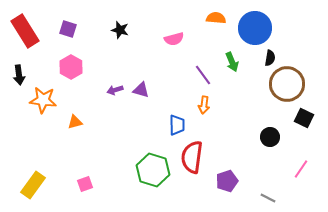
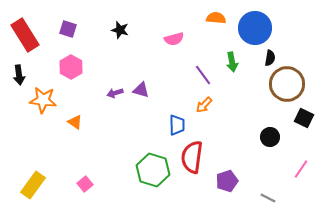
red rectangle: moved 4 px down
green arrow: rotated 12 degrees clockwise
purple arrow: moved 3 px down
orange arrow: rotated 36 degrees clockwise
orange triangle: rotated 49 degrees clockwise
pink square: rotated 21 degrees counterclockwise
